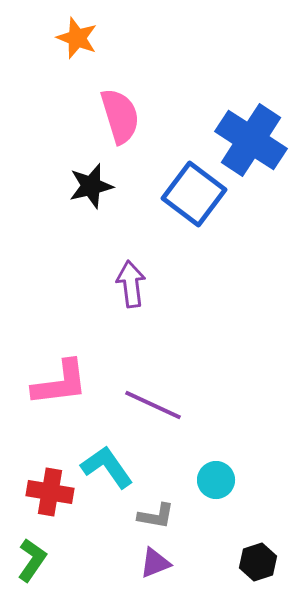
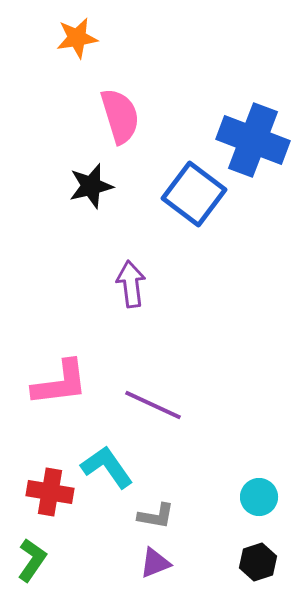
orange star: rotated 30 degrees counterclockwise
blue cross: moved 2 px right; rotated 12 degrees counterclockwise
cyan circle: moved 43 px right, 17 px down
